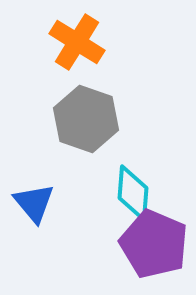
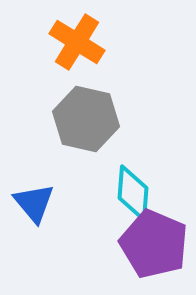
gray hexagon: rotated 6 degrees counterclockwise
